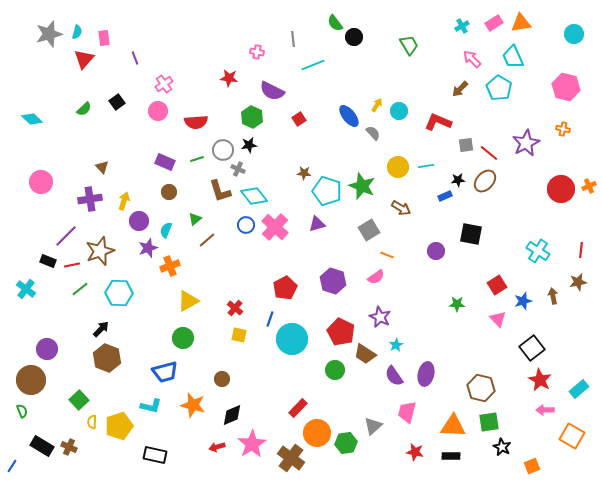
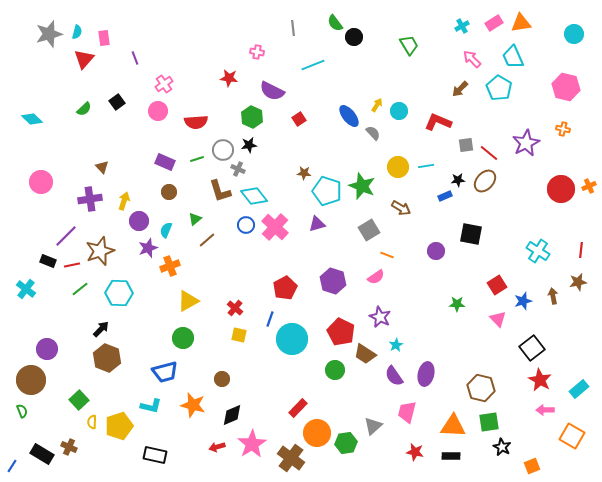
gray line at (293, 39): moved 11 px up
black rectangle at (42, 446): moved 8 px down
